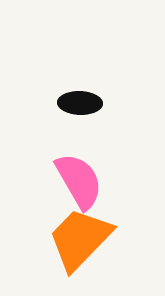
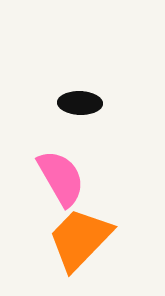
pink semicircle: moved 18 px left, 3 px up
